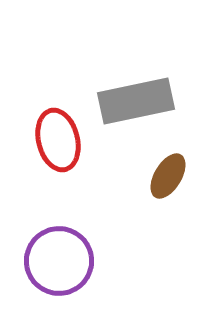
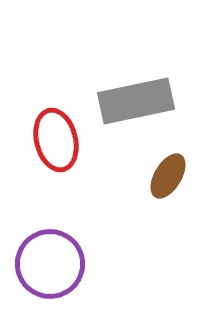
red ellipse: moved 2 px left
purple circle: moved 9 px left, 3 px down
